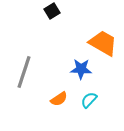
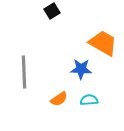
gray line: rotated 20 degrees counterclockwise
cyan semicircle: rotated 42 degrees clockwise
